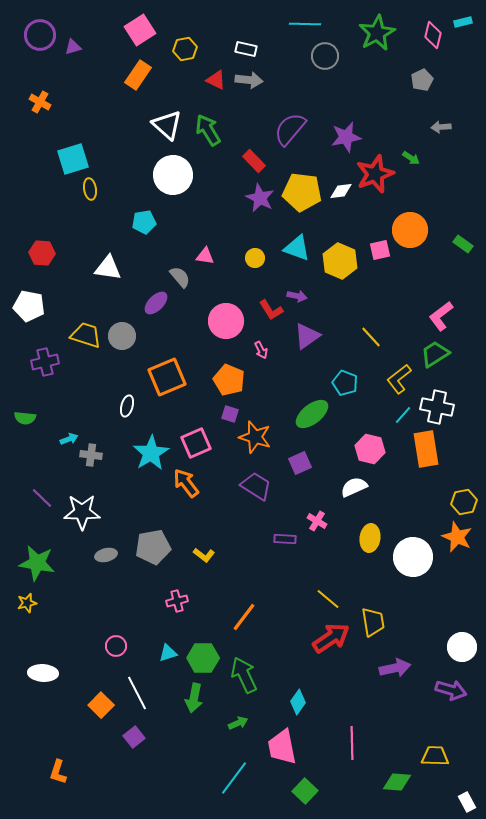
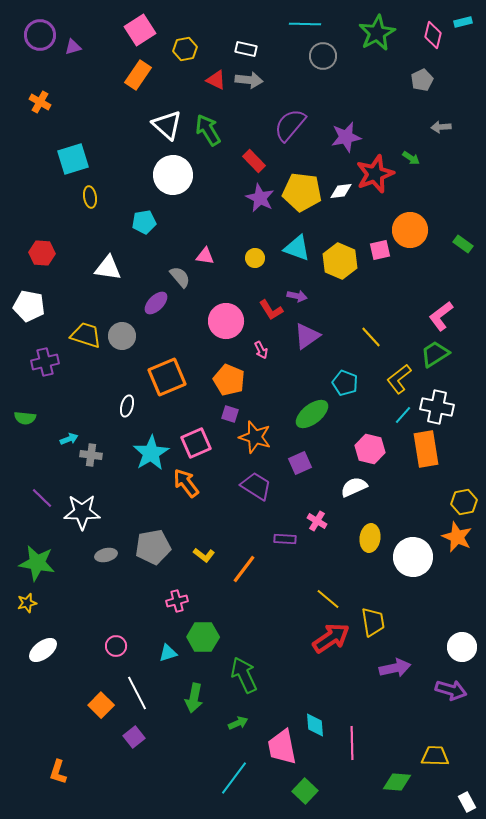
gray circle at (325, 56): moved 2 px left
purple semicircle at (290, 129): moved 4 px up
yellow ellipse at (90, 189): moved 8 px down
orange line at (244, 617): moved 48 px up
green hexagon at (203, 658): moved 21 px up
white ellipse at (43, 673): moved 23 px up; rotated 40 degrees counterclockwise
cyan diamond at (298, 702): moved 17 px right, 23 px down; rotated 40 degrees counterclockwise
